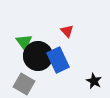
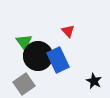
red triangle: moved 1 px right
gray square: rotated 25 degrees clockwise
